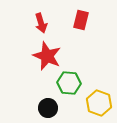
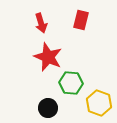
red star: moved 1 px right, 1 px down
green hexagon: moved 2 px right
